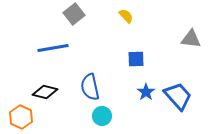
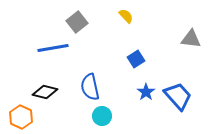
gray square: moved 3 px right, 8 px down
blue square: rotated 30 degrees counterclockwise
